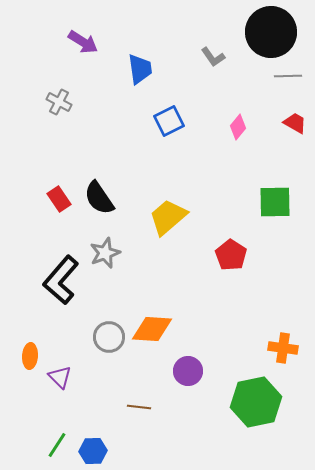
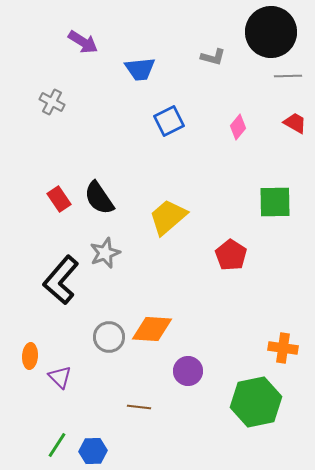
gray L-shape: rotated 40 degrees counterclockwise
blue trapezoid: rotated 92 degrees clockwise
gray cross: moved 7 px left
